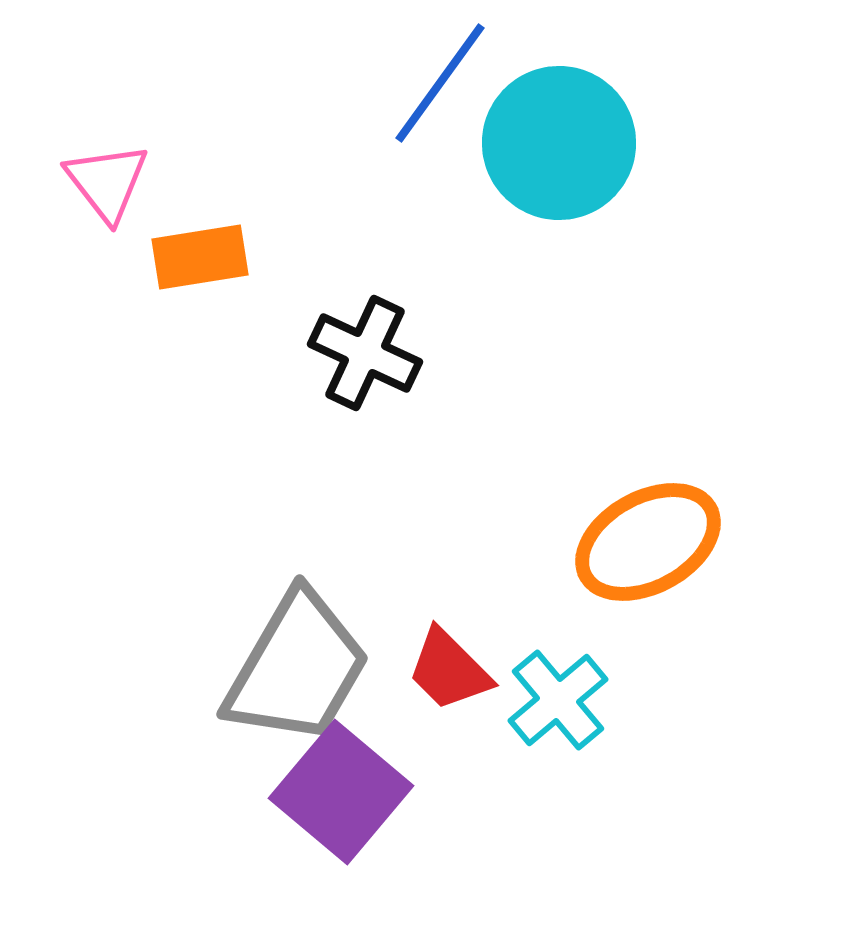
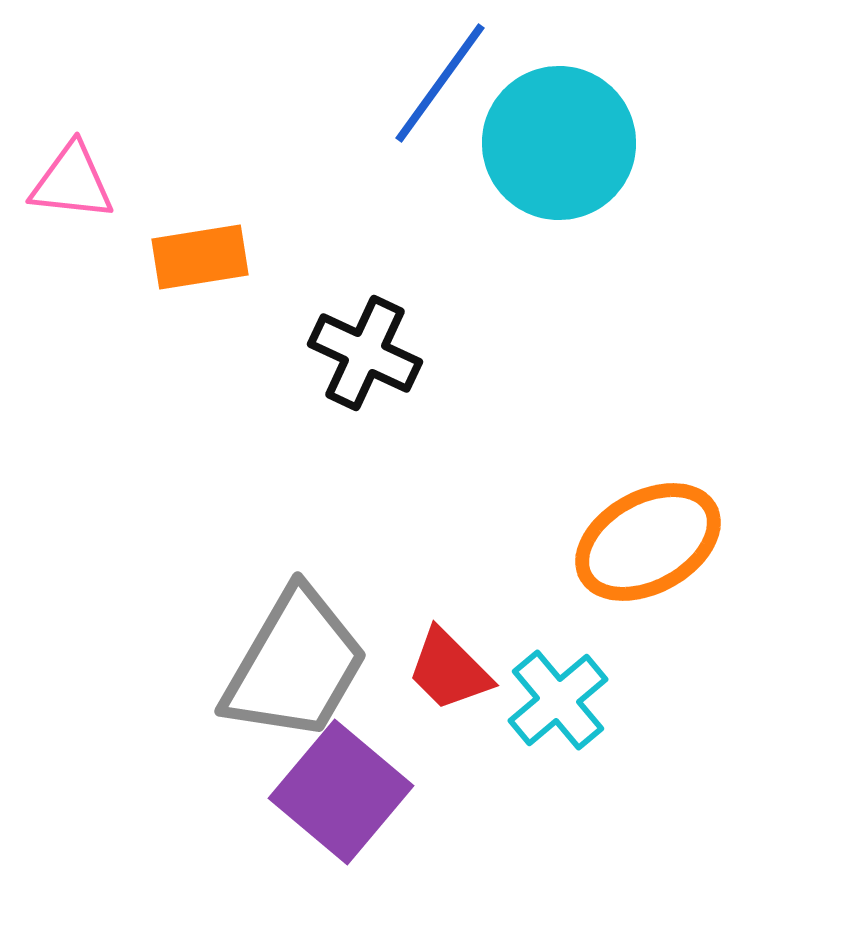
pink triangle: moved 35 px left; rotated 46 degrees counterclockwise
gray trapezoid: moved 2 px left, 3 px up
